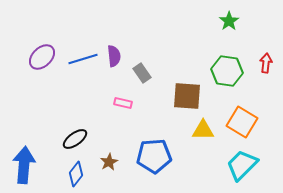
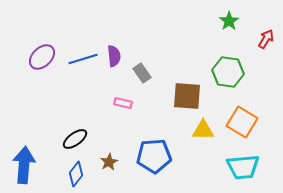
red arrow: moved 24 px up; rotated 24 degrees clockwise
green hexagon: moved 1 px right, 1 px down
cyan trapezoid: moved 1 px right, 2 px down; rotated 140 degrees counterclockwise
